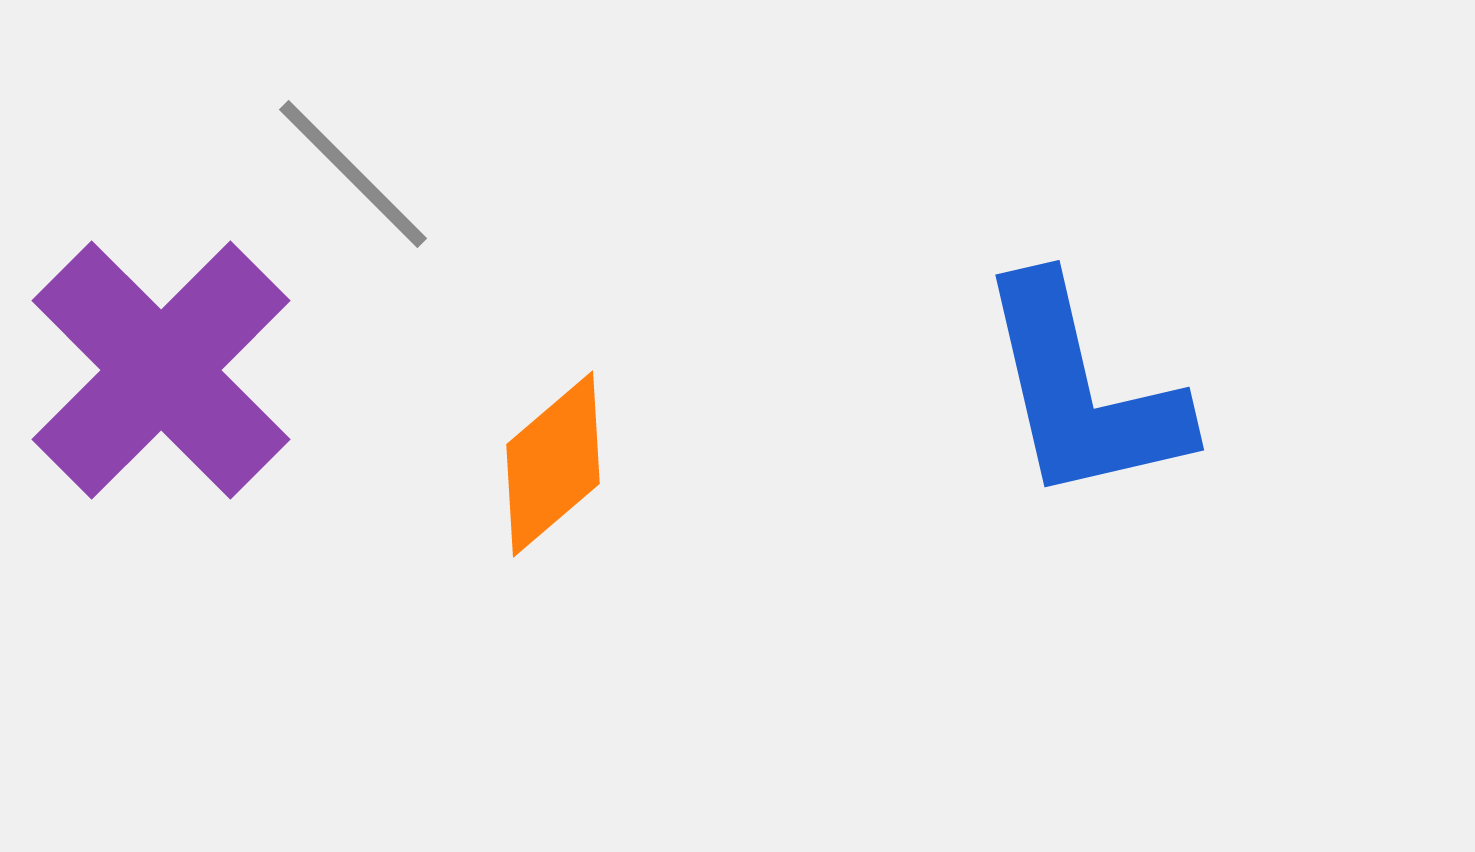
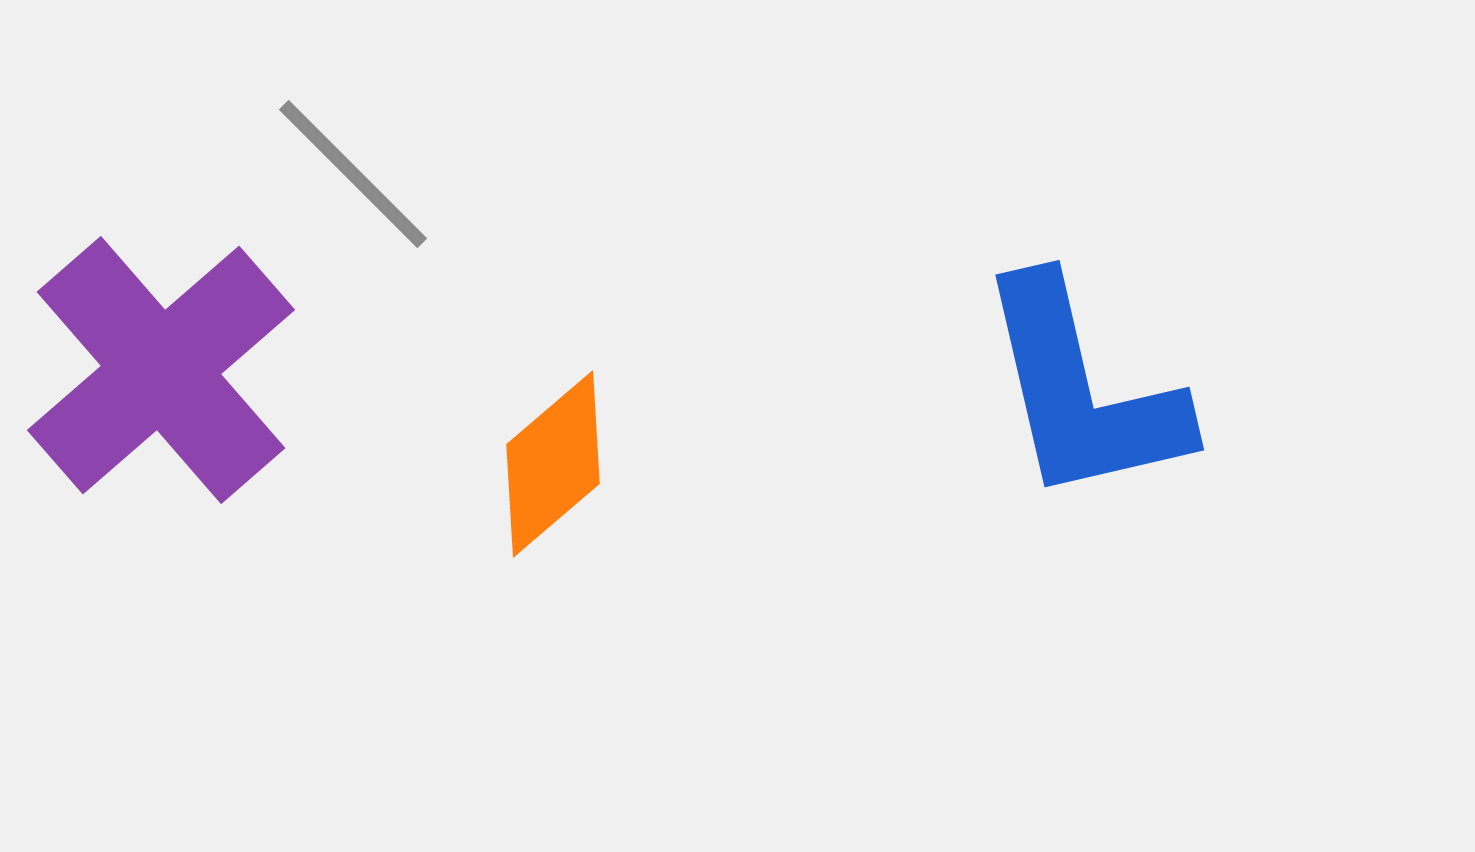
purple cross: rotated 4 degrees clockwise
